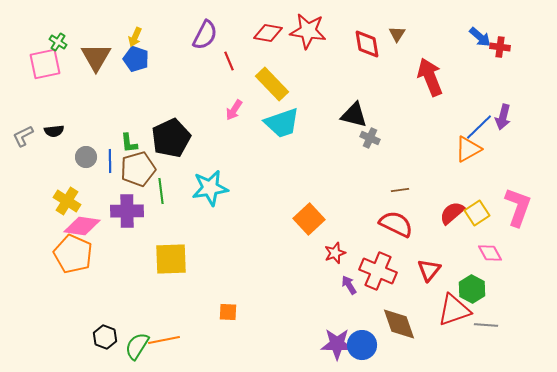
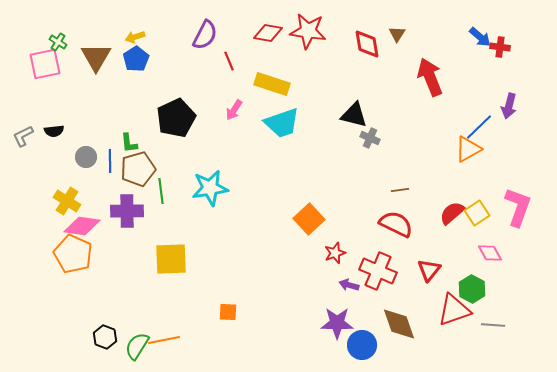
yellow arrow at (135, 37): rotated 48 degrees clockwise
blue pentagon at (136, 59): rotated 20 degrees clockwise
yellow rectangle at (272, 84): rotated 28 degrees counterclockwise
purple arrow at (503, 117): moved 6 px right, 11 px up
black pentagon at (171, 138): moved 5 px right, 20 px up
purple arrow at (349, 285): rotated 42 degrees counterclockwise
gray line at (486, 325): moved 7 px right
purple star at (337, 344): moved 21 px up
